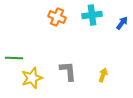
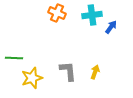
orange cross: moved 4 px up
blue arrow: moved 11 px left, 4 px down
yellow arrow: moved 8 px left, 3 px up
